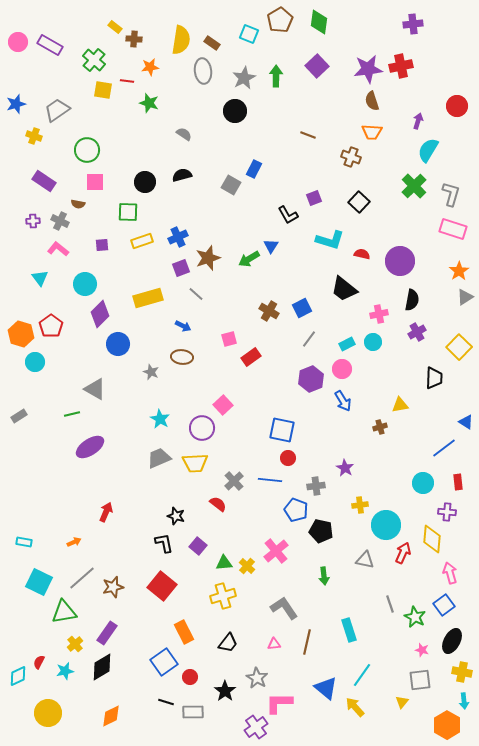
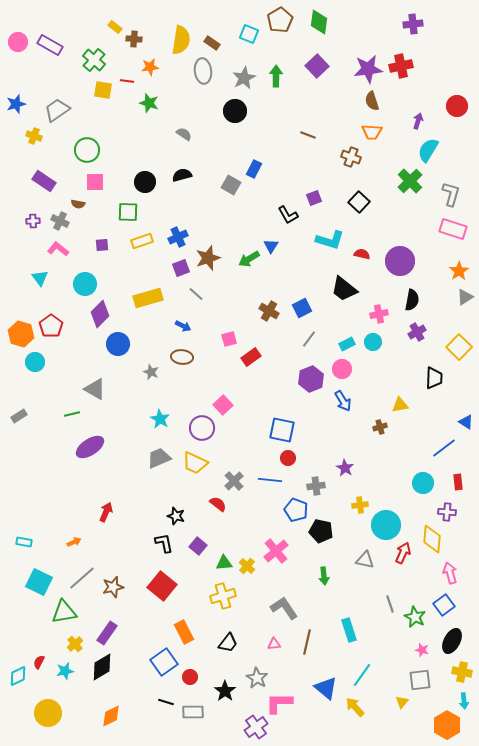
green cross at (414, 186): moved 4 px left, 5 px up
yellow trapezoid at (195, 463): rotated 28 degrees clockwise
